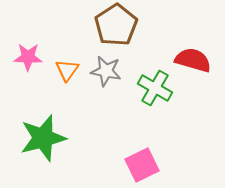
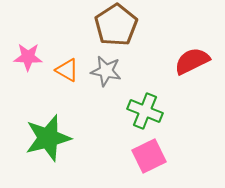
red semicircle: moved 1 px left, 1 px down; rotated 42 degrees counterclockwise
orange triangle: rotated 35 degrees counterclockwise
green cross: moved 10 px left, 23 px down; rotated 8 degrees counterclockwise
green star: moved 5 px right
pink square: moved 7 px right, 9 px up
